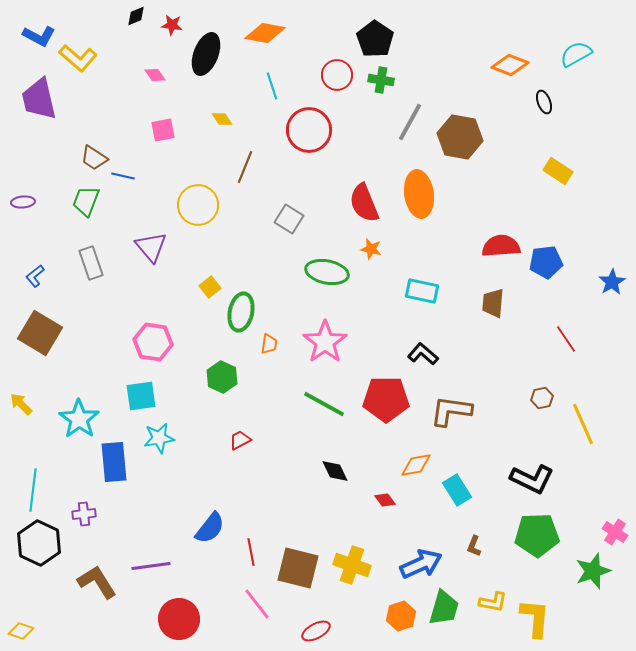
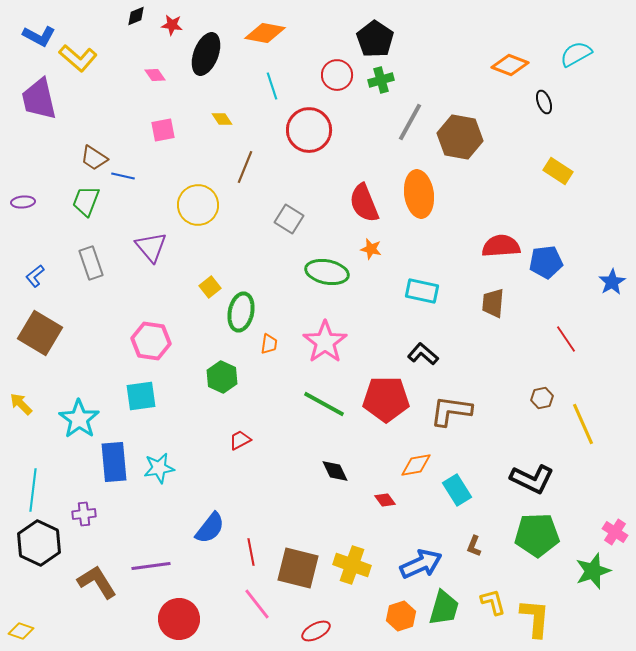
green cross at (381, 80): rotated 25 degrees counterclockwise
pink hexagon at (153, 342): moved 2 px left, 1 px up
cyan star at (159, 438): moved 30 px down
yellow L-shape at (493, 602): rotated 116 degrees counterclockwise
